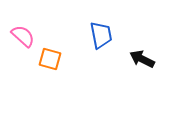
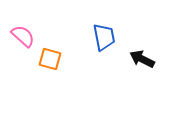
blue trapezoid: moved 3 px right, 2 px down
